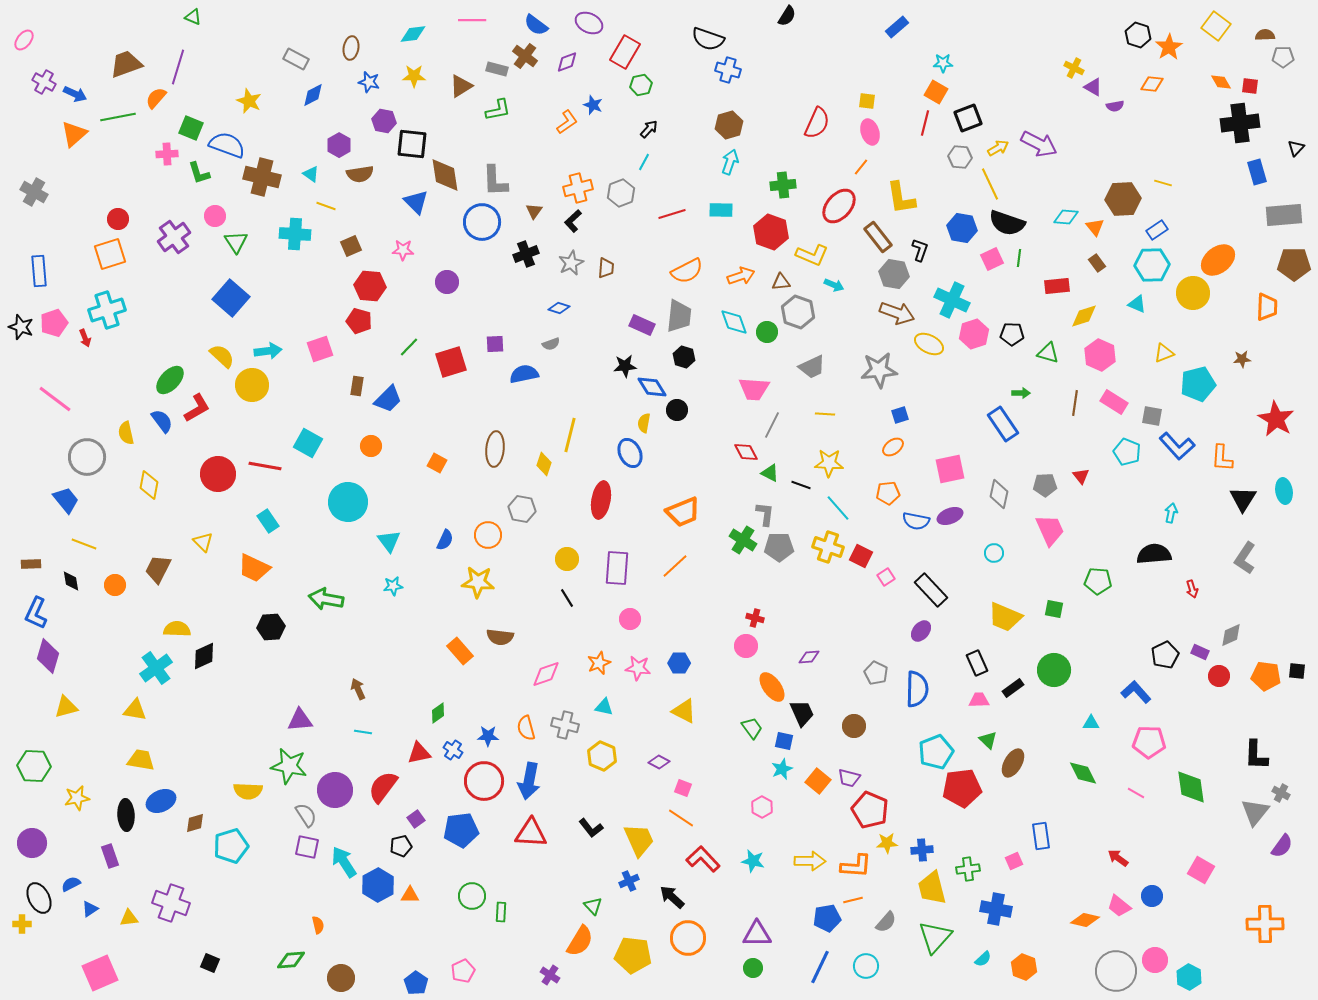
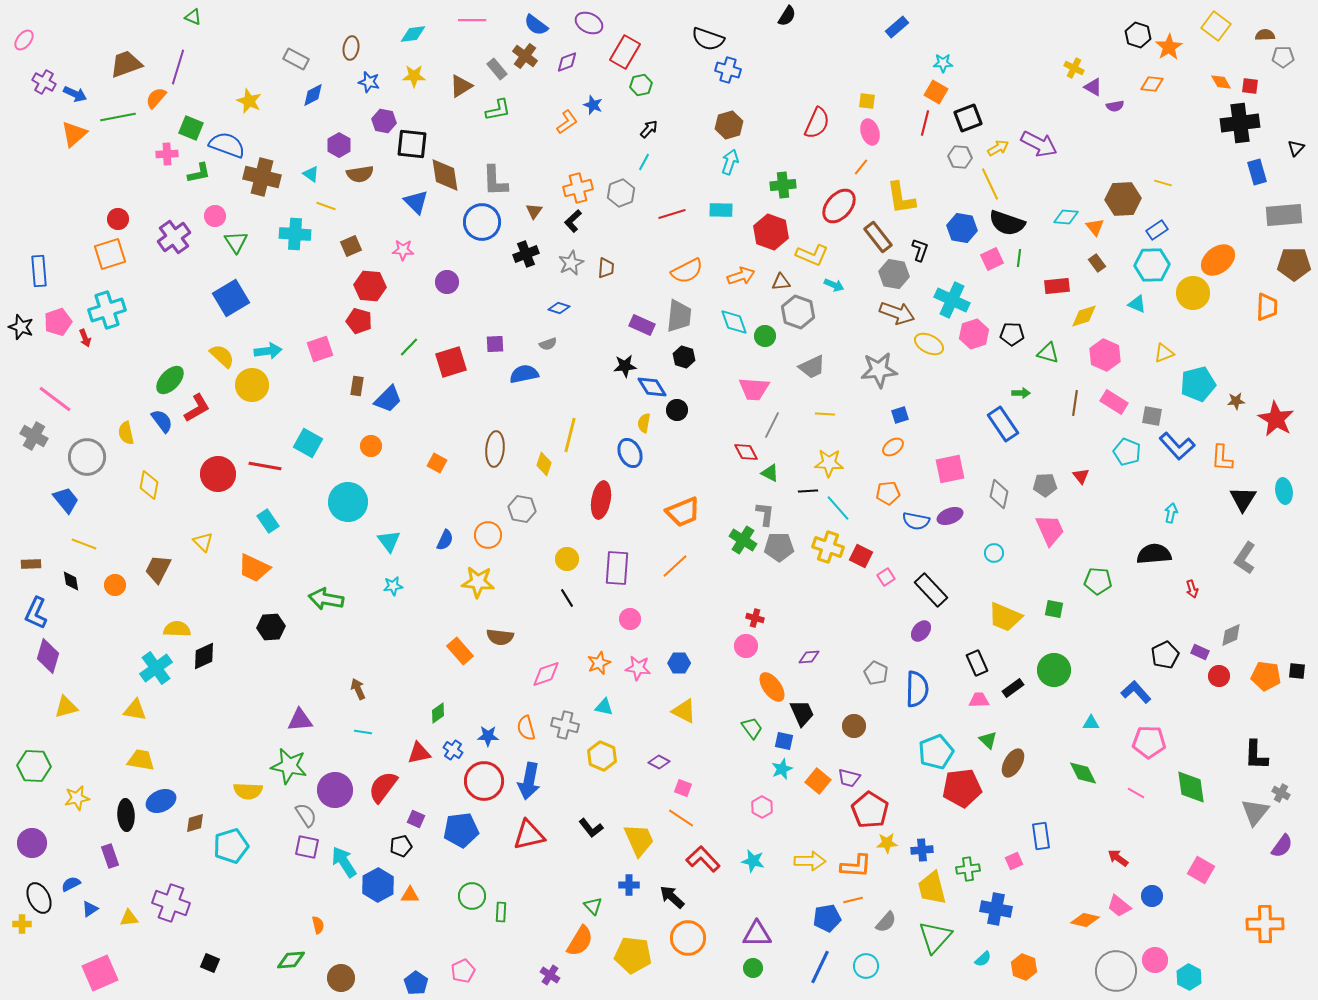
gray rectangle at (497, 69): rotated 35 degrees clockwise
green L-shape at (199, 173): rotated 85 degrees counterclockwise
gray cross at (34, 192): moved 244 px down
blue square at (231, 298): rotated 18 degrees clockwise
pink pentagon at (54, 323): moved 4 px right, 1 px up
green circle at (767, 332): moved 2 px left, 4 px down
gray semicircle at (551, 344): moved 3 px left
pink hexagon at (1100, 355): moved 5 px right
brown star at (1242, 359): moved 6 px left, 42 px down
black line at (801, 485): moved 7 px right, 6 px down; rotated 24 degrees counterclockwise
red pentagon at (870, 810): rotated 9 degrees clockwise
purple square at (416, 819): rotated 30 degrees counterclockwise
red triangle at (531, 833): moved 2 px left, 2 px down; rotated 16 degrees counterclockwise
blue cross at (629, 881): moved 4 px down; rotated 24 degrees clockwise
